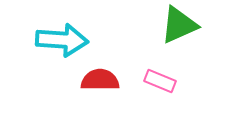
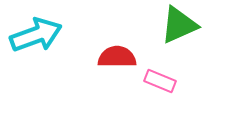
cyan arrow: moved 26 px left, 5 px up; rotated 24 degrees counterclockwise
red semicircle: moved 17 px right, 23 px up
